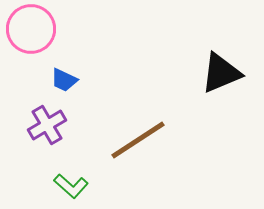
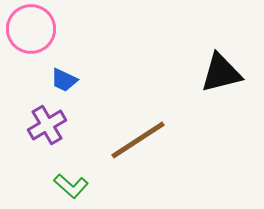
black triangle: rotated 9 degrees clockwise
